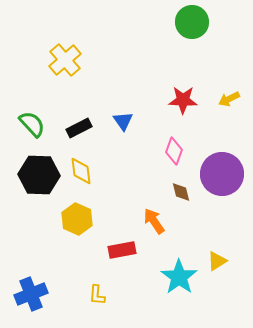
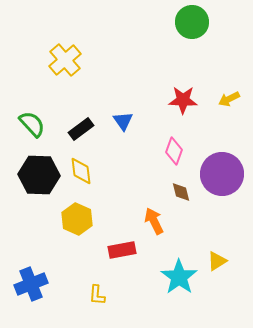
black rectangle: moved 2 px right, 1 px down; rotated 10 degrees counterclockwise
orange arrow: rotated 8 degrees clockwise
blue cross: moved 10 px up
